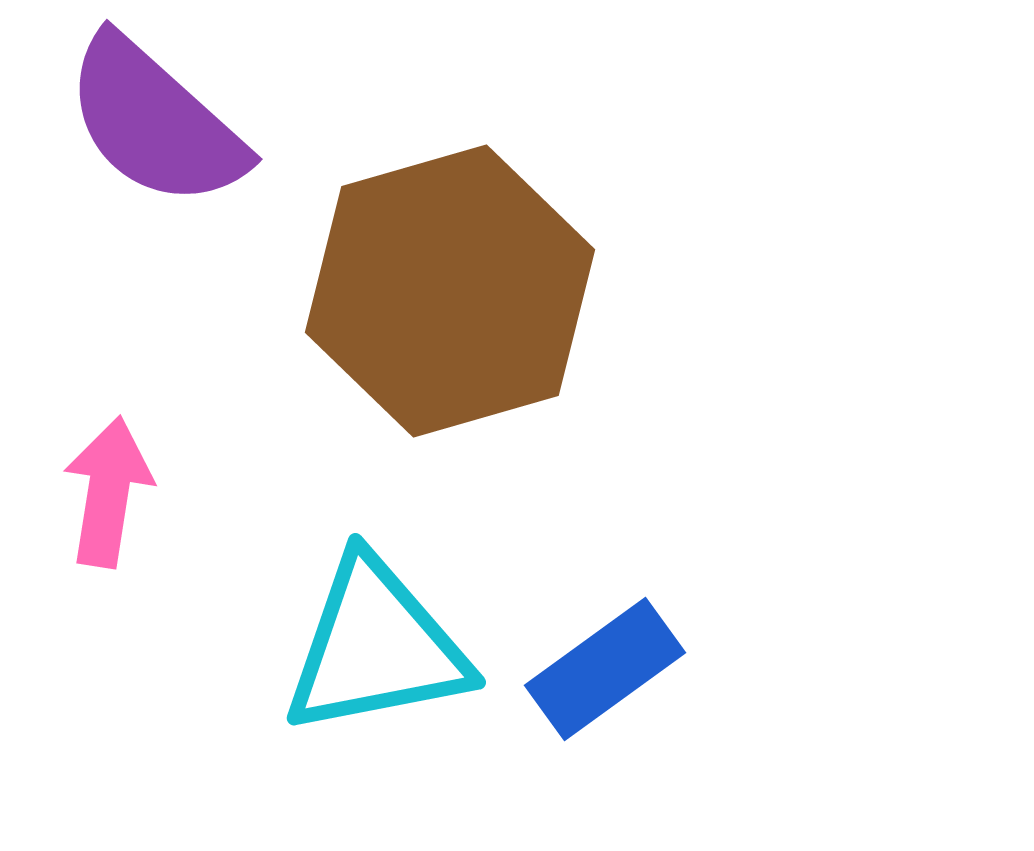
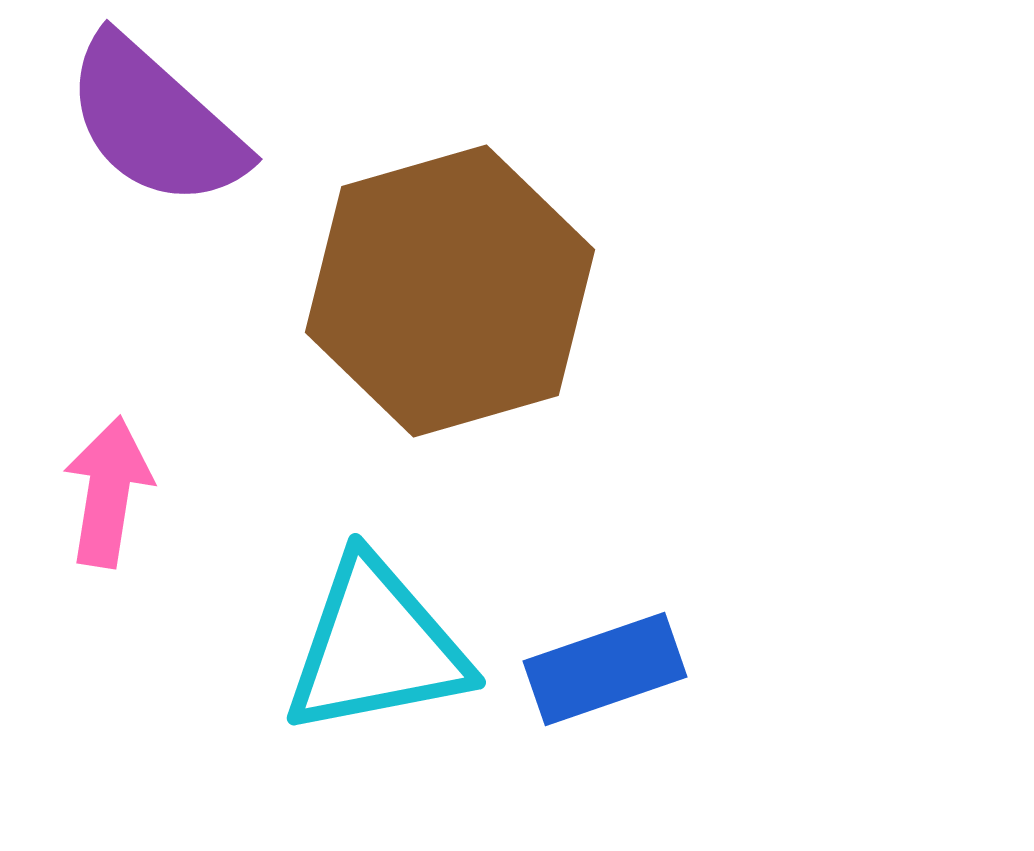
blue rectangle: rotated 17 degrees clockwise
